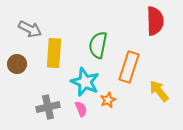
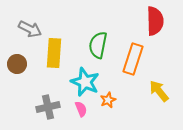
orange rectangle: moved 4 px right, 8 px up
